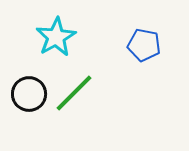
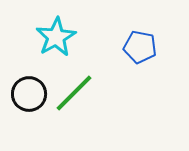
blue pentagon: moved 4 px left, 2 px down
